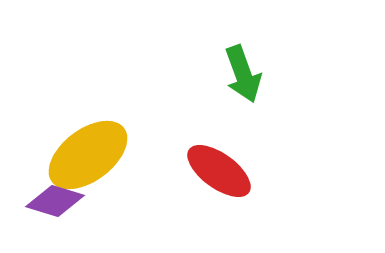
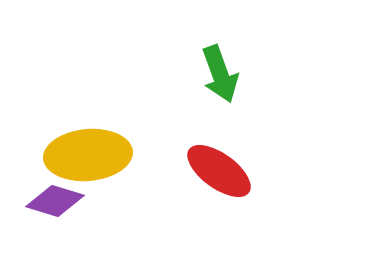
green arrow: moved 23 px left
yellow ellipse: rotated 32 degrees clockwise
